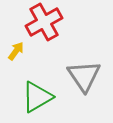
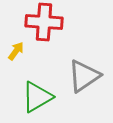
red cross: rotated 33 degrees clockwise
gray triangle: rotated 30 degrees clockwise
